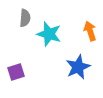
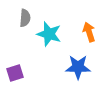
orange arrow: moved 1 px left, 1 px down
blue star: rotated 25 degrees clockwise
purple square: moved 1 px left, 1 px down
